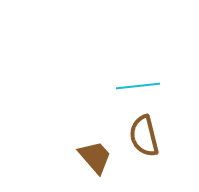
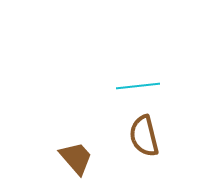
brown trapezoid: moved 19 px left, 1 px down
